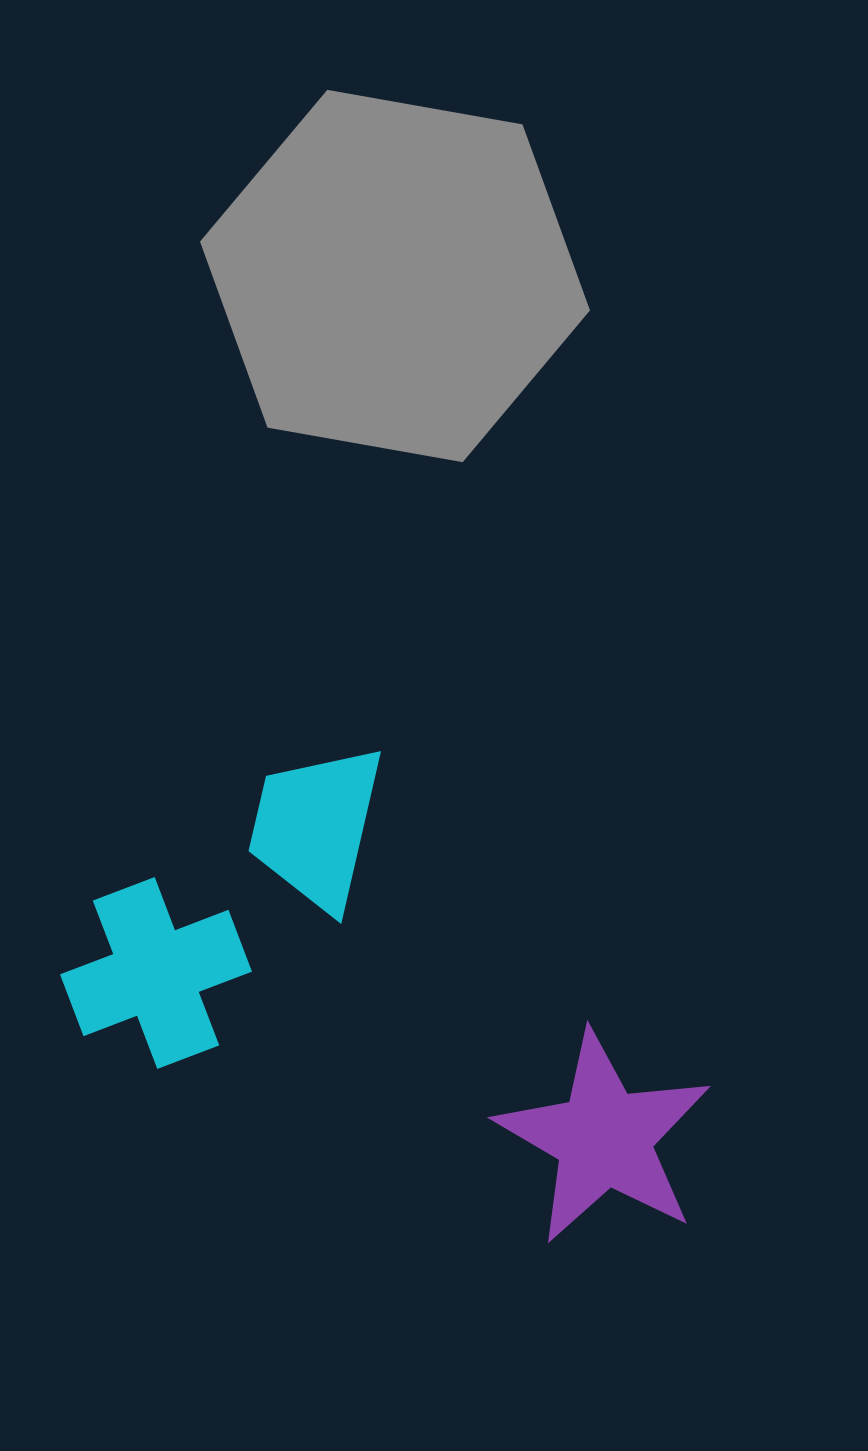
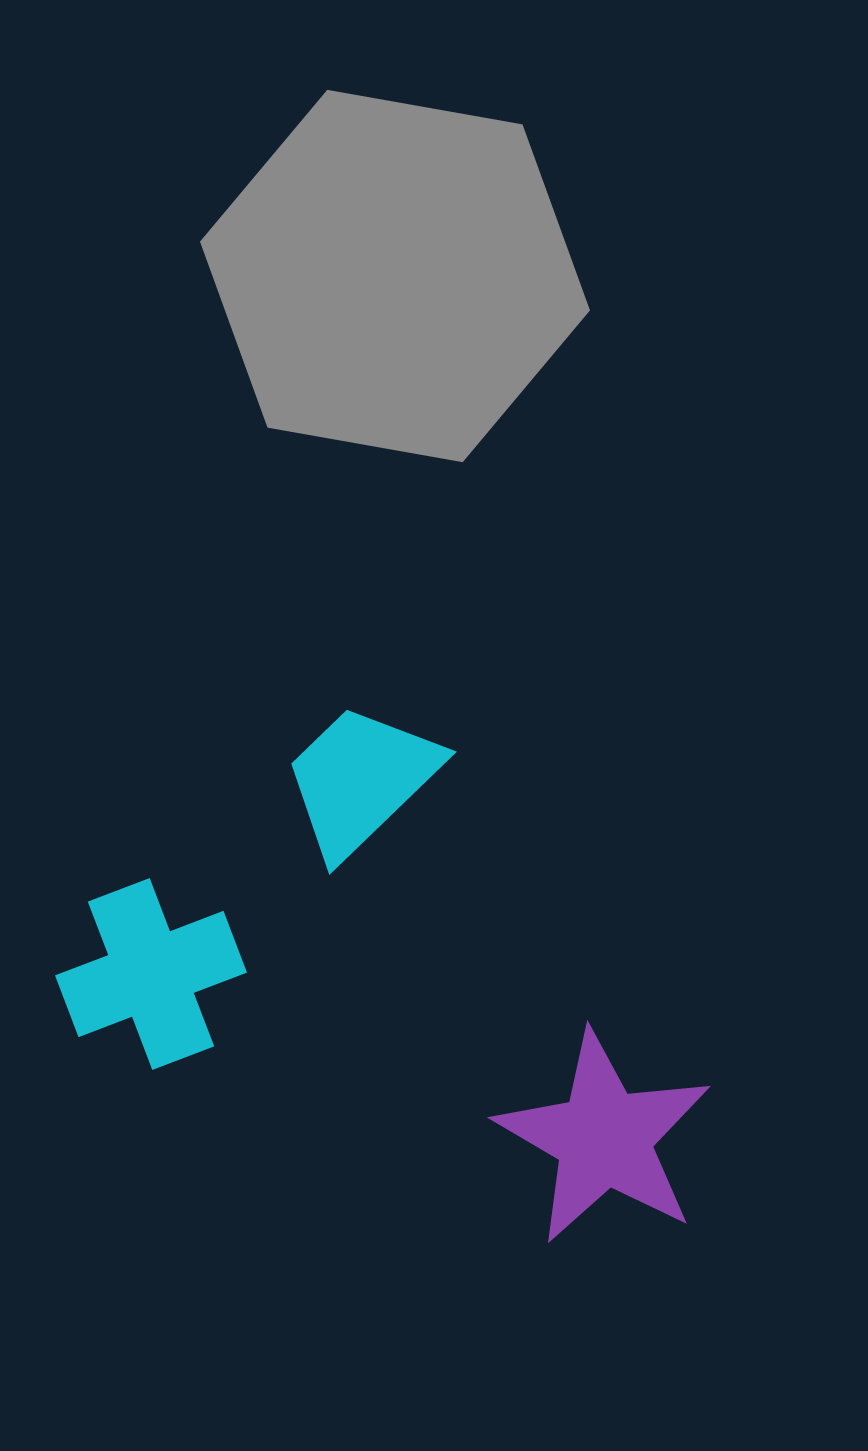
cyan trapezoid: moved 45 px right, 47 px up; rotated 33 degrees clockwise
cyan cross: moved 5 px left, 1 px down
